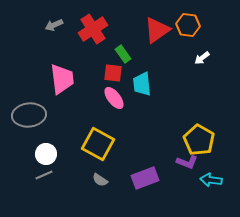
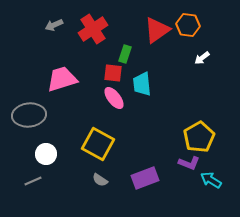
green rectangle: moved 2 px right; rotated 54 degrees clockwise
pink trapezoid: rotated 100 degrees counterclockwise
yellow pentagon: moved 3 px up; rotated 12 degrees clockwise
purple L-shape: moved 2 px right, 1 px down
gray line: moved 11 px left, 6 px down
cyan arrow: rotated 25 degrees clockwise
